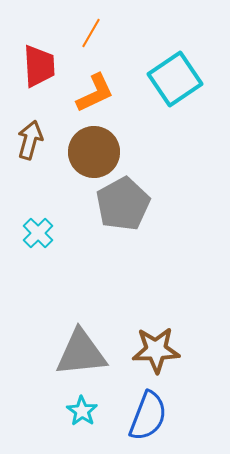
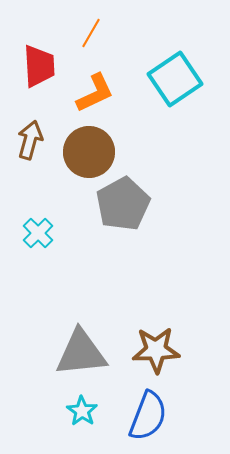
brown circle: moved 5 px left
